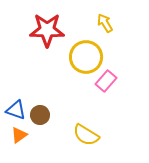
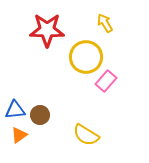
blue triangle: moved 1 px left; rotated 25 degrees counterclockwise
